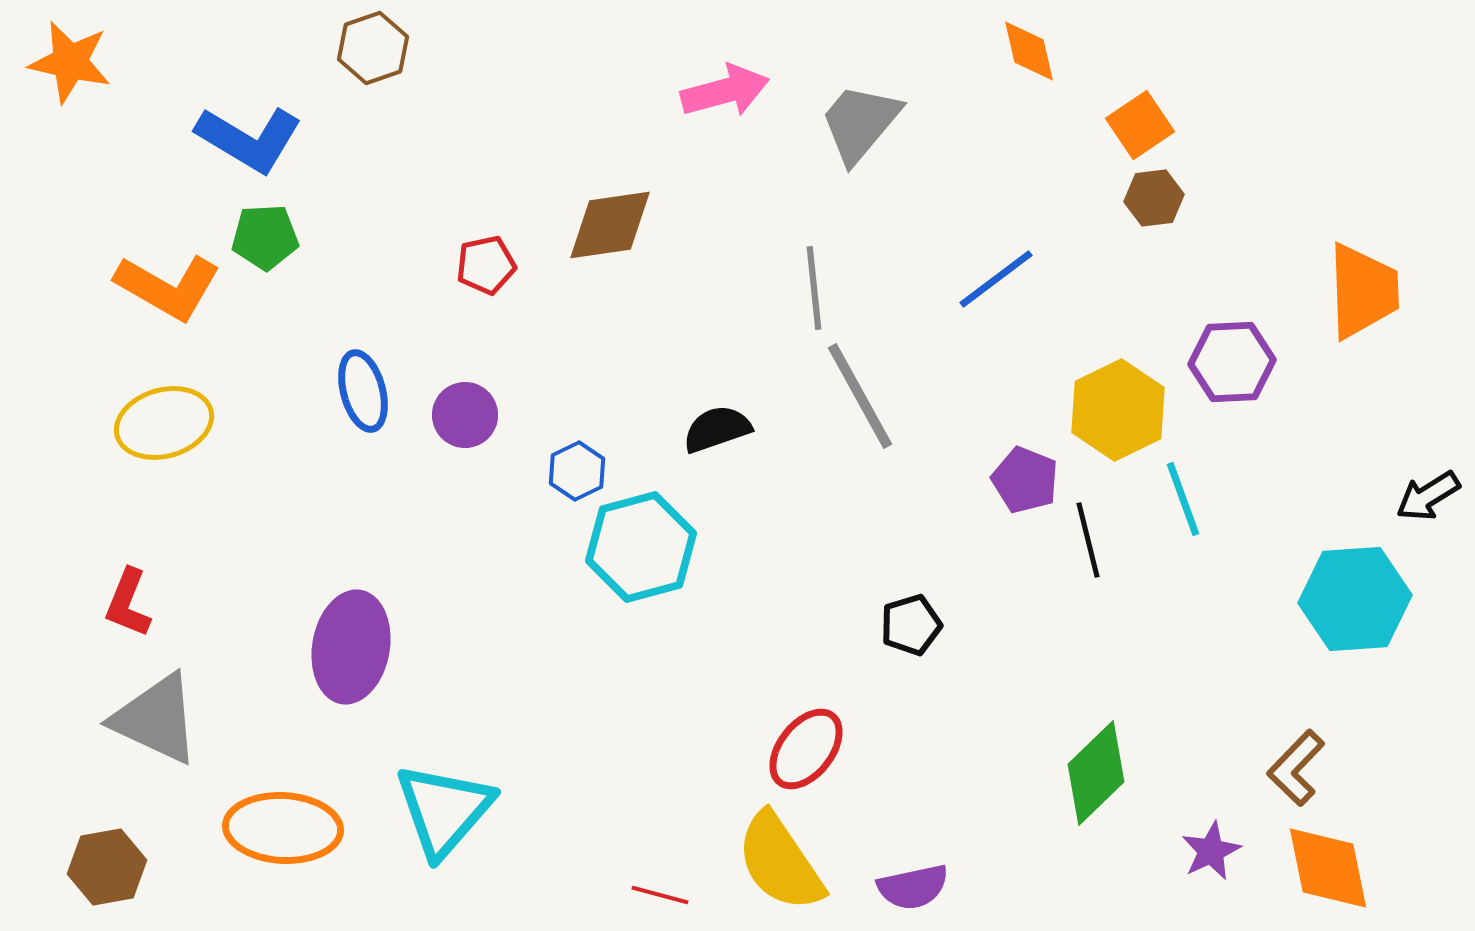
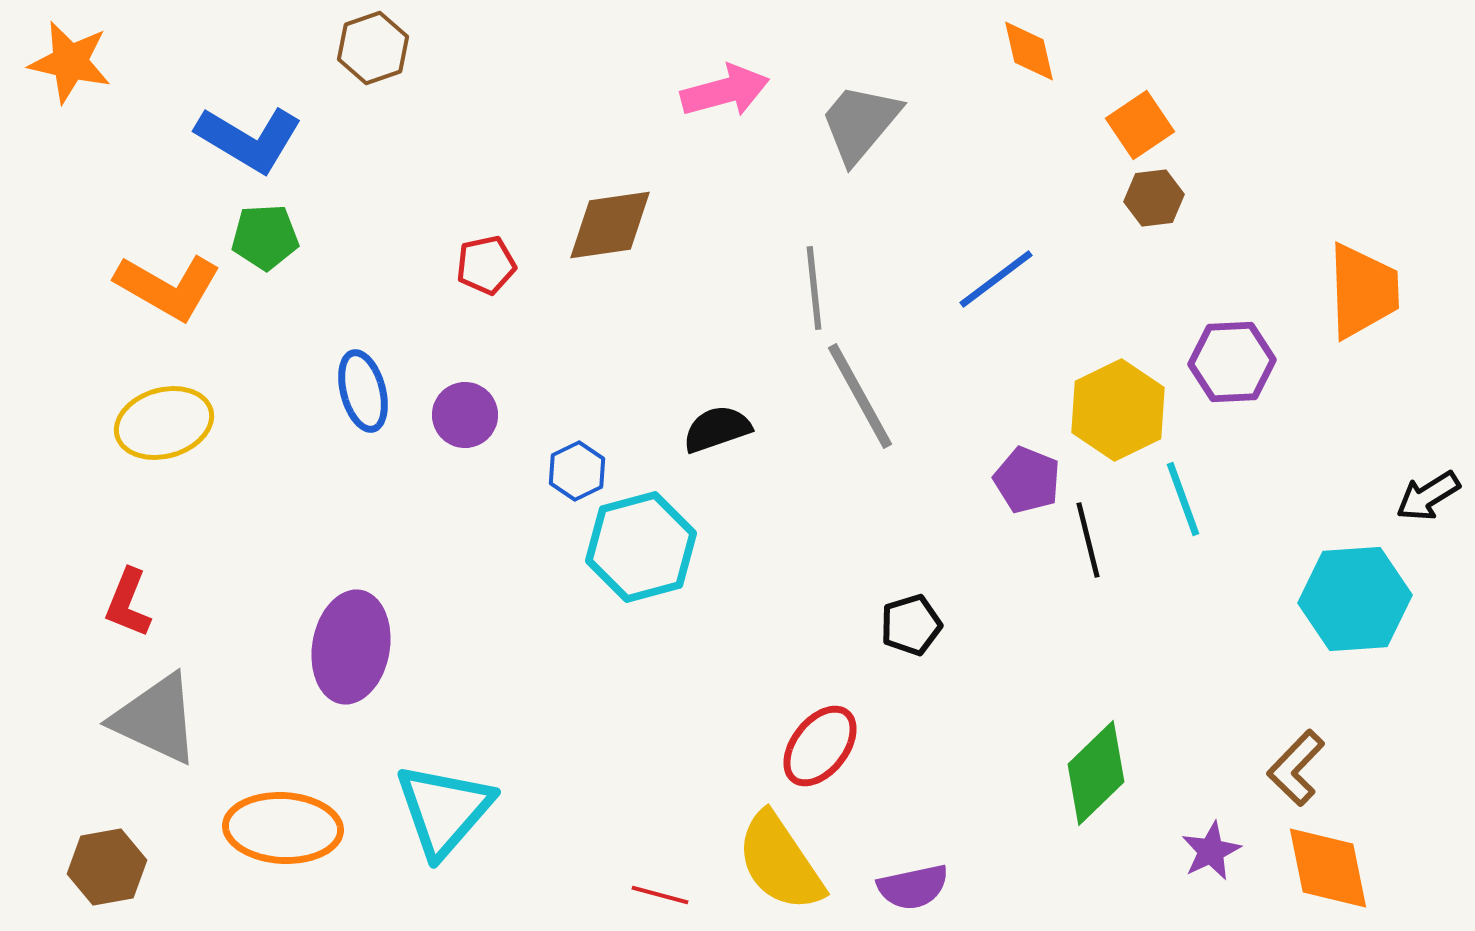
purple pentagon at (1025, 480): moved 2 px right
red ellipse at (806, 749): moved 14 px right, 3 px up
